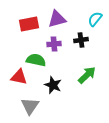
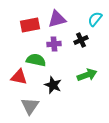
red rectangle: moved 1 px right, 1 px down
black cross: rotated 16 degrees counterclockwise
green arrow: rotated 24 degrees clockwise
